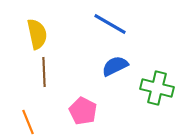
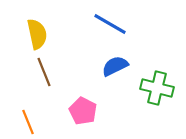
brown line: rotated 20 degrees counterclockwise
